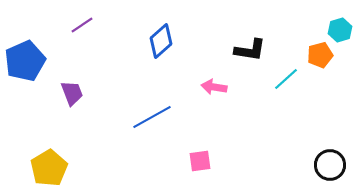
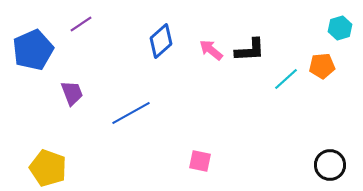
purple line: moved 1 px left, 1 px up
cyan hexagon: moved 2 px up
black L-shape: rotated 12 degrees counterclockwise
orange pentagon: moved 2 px right, 11 px down; rotated 10 degrees clockwise
blue pentagon: moved 8 px right, 11 px up
pink arrow: moved 3 px left, 37 px up; rotated 30 degrees clockwise
blue line: moved 21 px left, 4 px up
pink square: rotated 20 degrees clockwise
yellow pentagon: moved 1 px left; rotated 21 degrees counterclockwise
